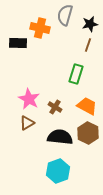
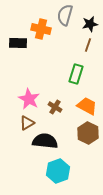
orange cross: moved 1 px right, 1 px down
black semicircle: moved 15 px left, 4 px down
